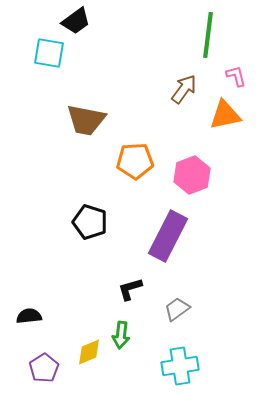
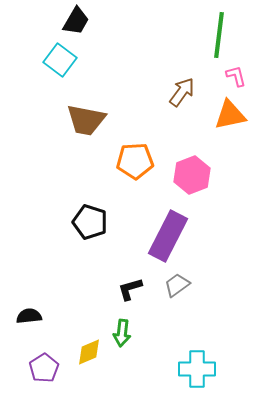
black trapezoid: rotated 24 degrees counterclockwise
green line: moved 11 px right
cyan square: moved 11 px right, 7 px down; rotated 28 degrees clockwise
brown arrow: moved 2 px left, 3 px down
orange triangle: moved 5 px right
gray trapezoid: moved 24 px up
green arrow: moved 1 px right, 2 px up
cyan cross: moved 17 px right, 3 px down; rotated 9 degrees clockwise
